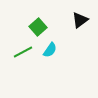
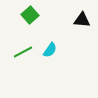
black triangle: moved 2 px right; rotated 42 degrees clockwise
green square: moved 8 px left, 12 px up
